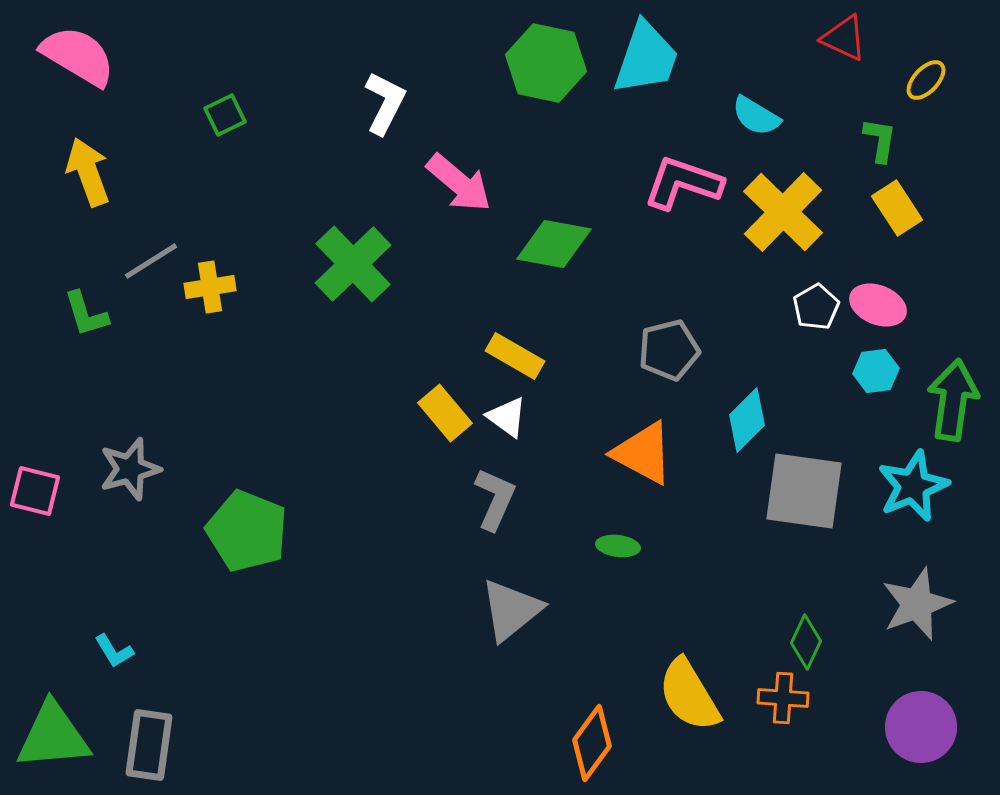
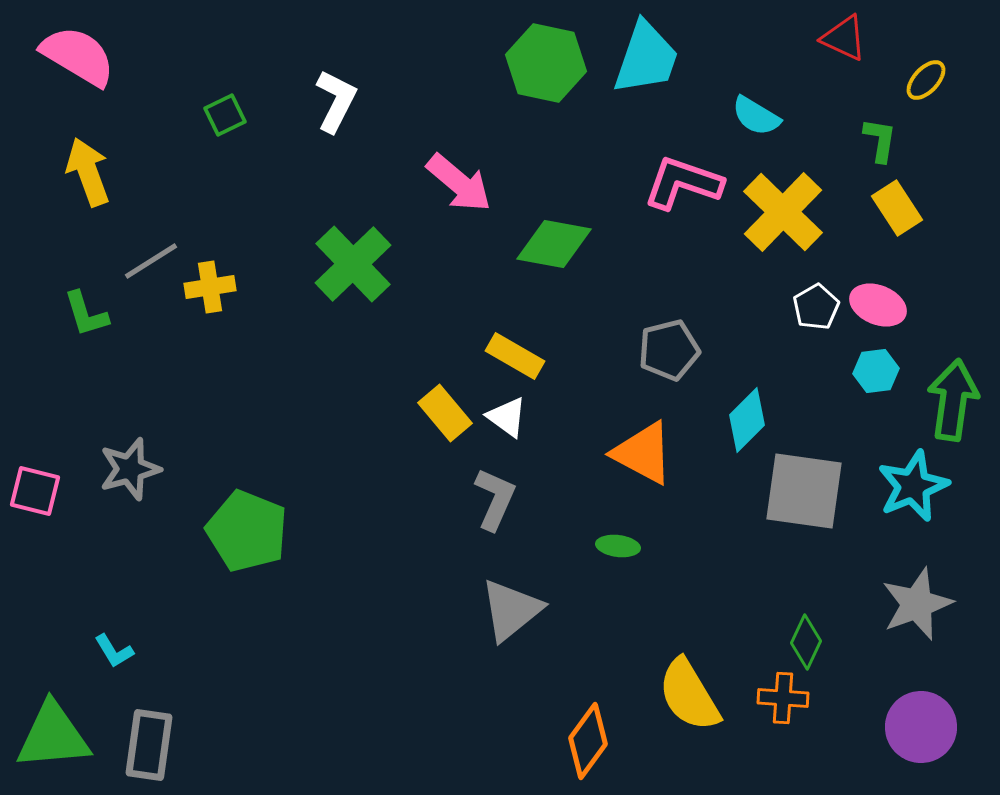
white L-shape at (385, 103): moved 49 px left, 2 px up
orange diamond at (592, 743): moved 4 px left, 2 px up
